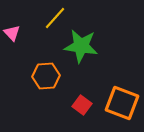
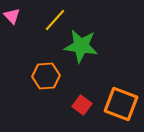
yellow line: moved 2 px down
pink triangle: moved 17 px up
orange square: moved 1 px left, 1 px down
